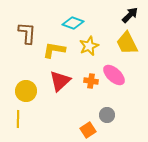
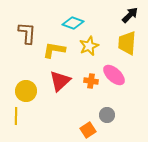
yellow trapezoid: rotated 30 degrees clockwise
yellow line: moved 2 px left, 3 px up
